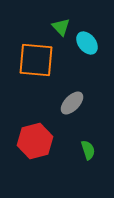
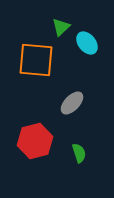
green triangle: rotated 30 degrees clockwise
green semicircle: moved 9 px left, 3 px down
